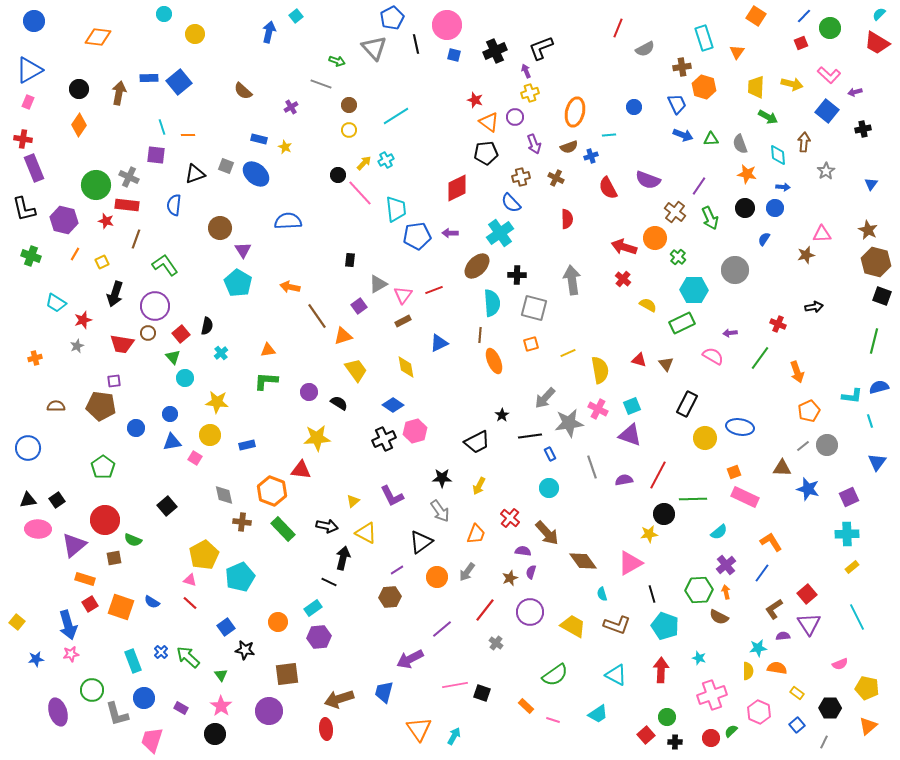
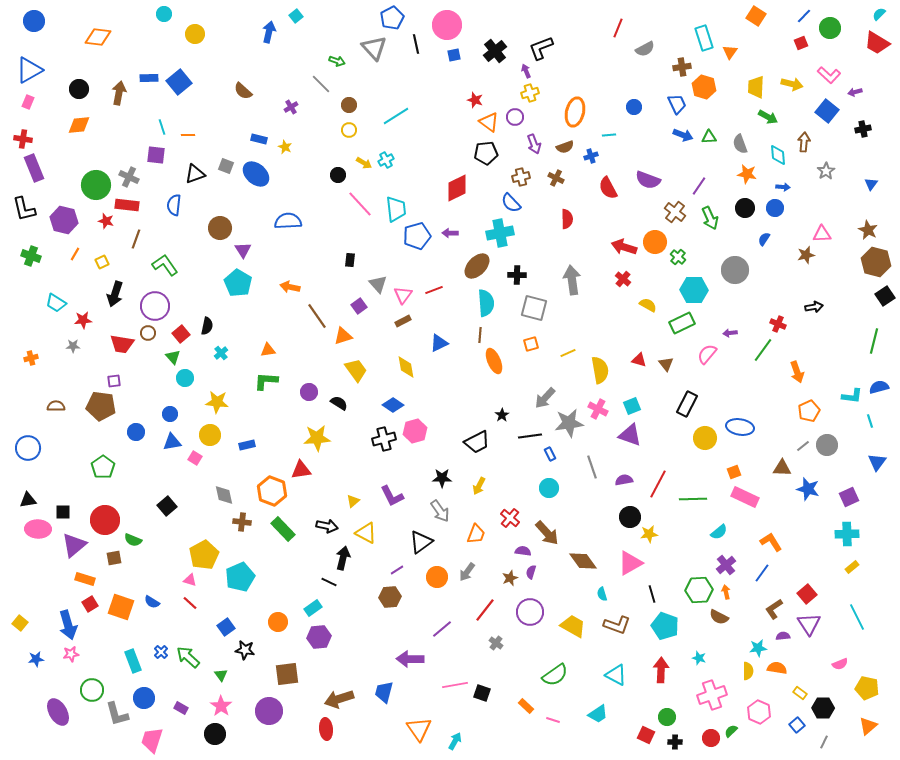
black cross at (495, 51): rotated 15 degrees counterclockwise
orange triangle at (737, 52): moved 7 px left
blue square at (454, 55): rotated 24 degrees counterclockwise
gray line at (321, 84): rotated 25 degrees clockwise
orange diamond at (79, 125): rotated 50 degrees clockwise
green triangle at (711, 139): moved 2 px left, 2 px up
brown semicircle at (569, 147): moved 4 px left
yellow arrow at (364, 163): rotated 77 degrees clockwise
pink line at (360, 193): moved 11 px down
cyan cross at (500, 233): rotated 24 degrees clockwise
blue pentagon at (417, 236): rotated 8 degrees counterclockwise
orange circle at (655, 238): moved 4 px down
gray triangle at (378, 284): rotated 42 degrees counterclockwise
black square at (882, 296): moved 3 px right; rotated 36 degrees clockwise
cyan semicircle at (492, 303): moved 6 px left
red star at (83, 320): rotated 12 degrees clockwise
gray star at (77, 346): moved 4 px left; rotated 24 degrees clockwise
pink semicircle at (713, 356): moved 6 px left, 2 px up; rotated 80 degrees counterclockwise
orange cross at (35, 358): moved 4 px left
green line at (760, 358): moved 3 px right, 8 px up
blue circle at (136, 428): moved 4 px down
black cross at (384, 439): rotated 10 degrees clockwise
red triangle at (301, 470): rotated 15 degrees counterclockwise
red line at (658, 475): moved 9 px down
black square at (57, 500): moved 6 px right, 12 px down; rotated 35 degrees clockwise
black circle at (664, 514): moved 34 px left, 3 px down
yellow square at (17, 622): moved 3 px right, 1 px down
purple arrow at (410, 659): rotated 28 degrees clockwise
yellow rectangle at (797, 693): moved 3 px right
black hexagon at (830, 708): moved 7 px left
purple ellipse at (58, 712): rotated 12 degrees counterclockwise
red square at (646, 735): rotated 24 degrees counterclockwise
cyan arrow at (454, 736): moved 1 px right, 5 px down
